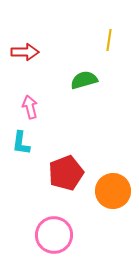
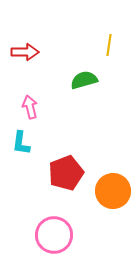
yellow line: moved 5 px down
